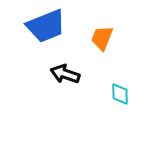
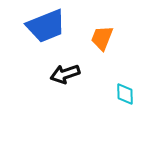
black arrow: rotated 36 degrees counterclockwise
cyan diamond: moved 5 px right
